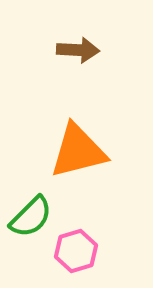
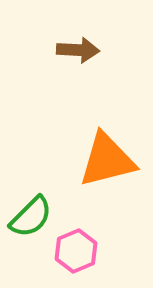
orange triangle: moved 29 px right, 9 px down
pink hexagon: rotated 6 degrees counterclockwise
